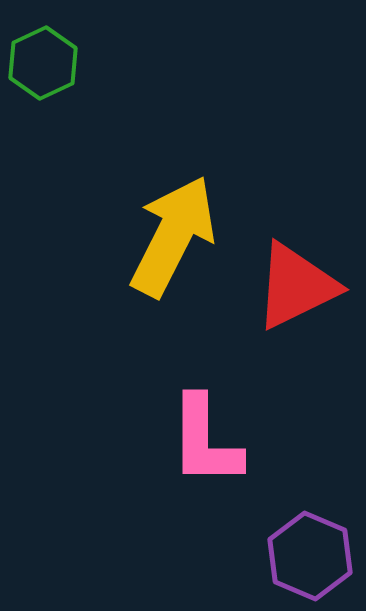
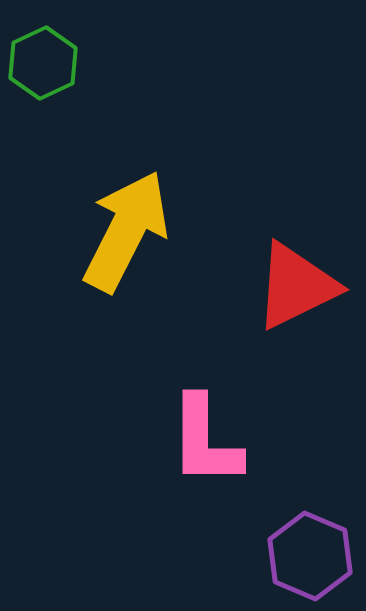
yellow arrow: moved 47 px left, 5 px up
